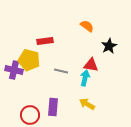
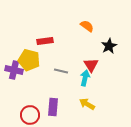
red triangle: rotated 49 degrees clockwise
